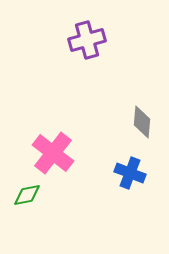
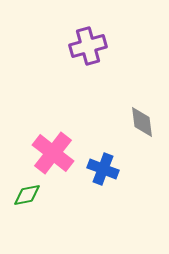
purple cross: moved 1 px right, 6 px down
gray diamond: rotated 12 degrees counterclockwise
blue cross: moved 27 px left, 4 px up
